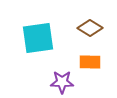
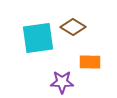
brown diamond: moved 17 px left, 1 px up
